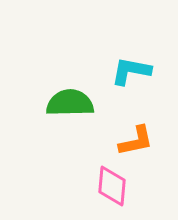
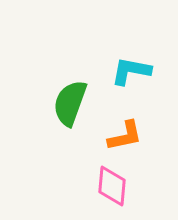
green semicircle: rotated 69 degrees counterclockwise
orange L-shape: moved 11 px left, 5 px up
